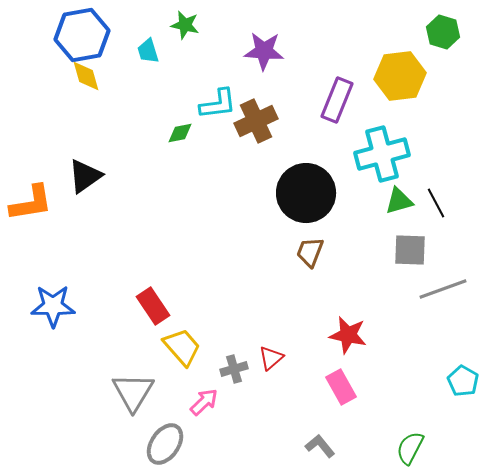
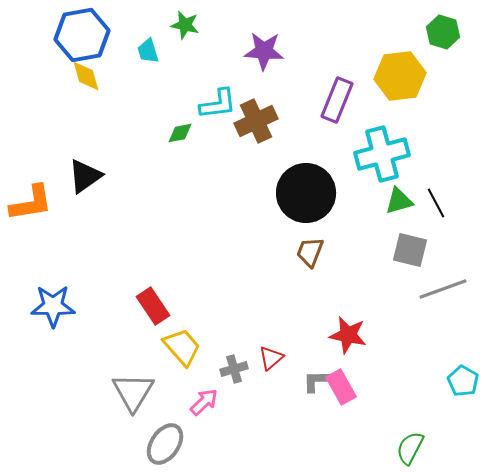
gray square: rotated 12 degrees clockwise
gray L-shape: moved 3 px left, 65 px up; rotated 52 degrees counterclockwise
